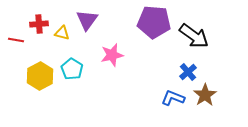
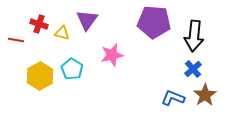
red cross: rotated 24 degrees clockwise
black arrow: rotated 60 degrees clockwise
blue cross: moved 5 px right, 3 px up
